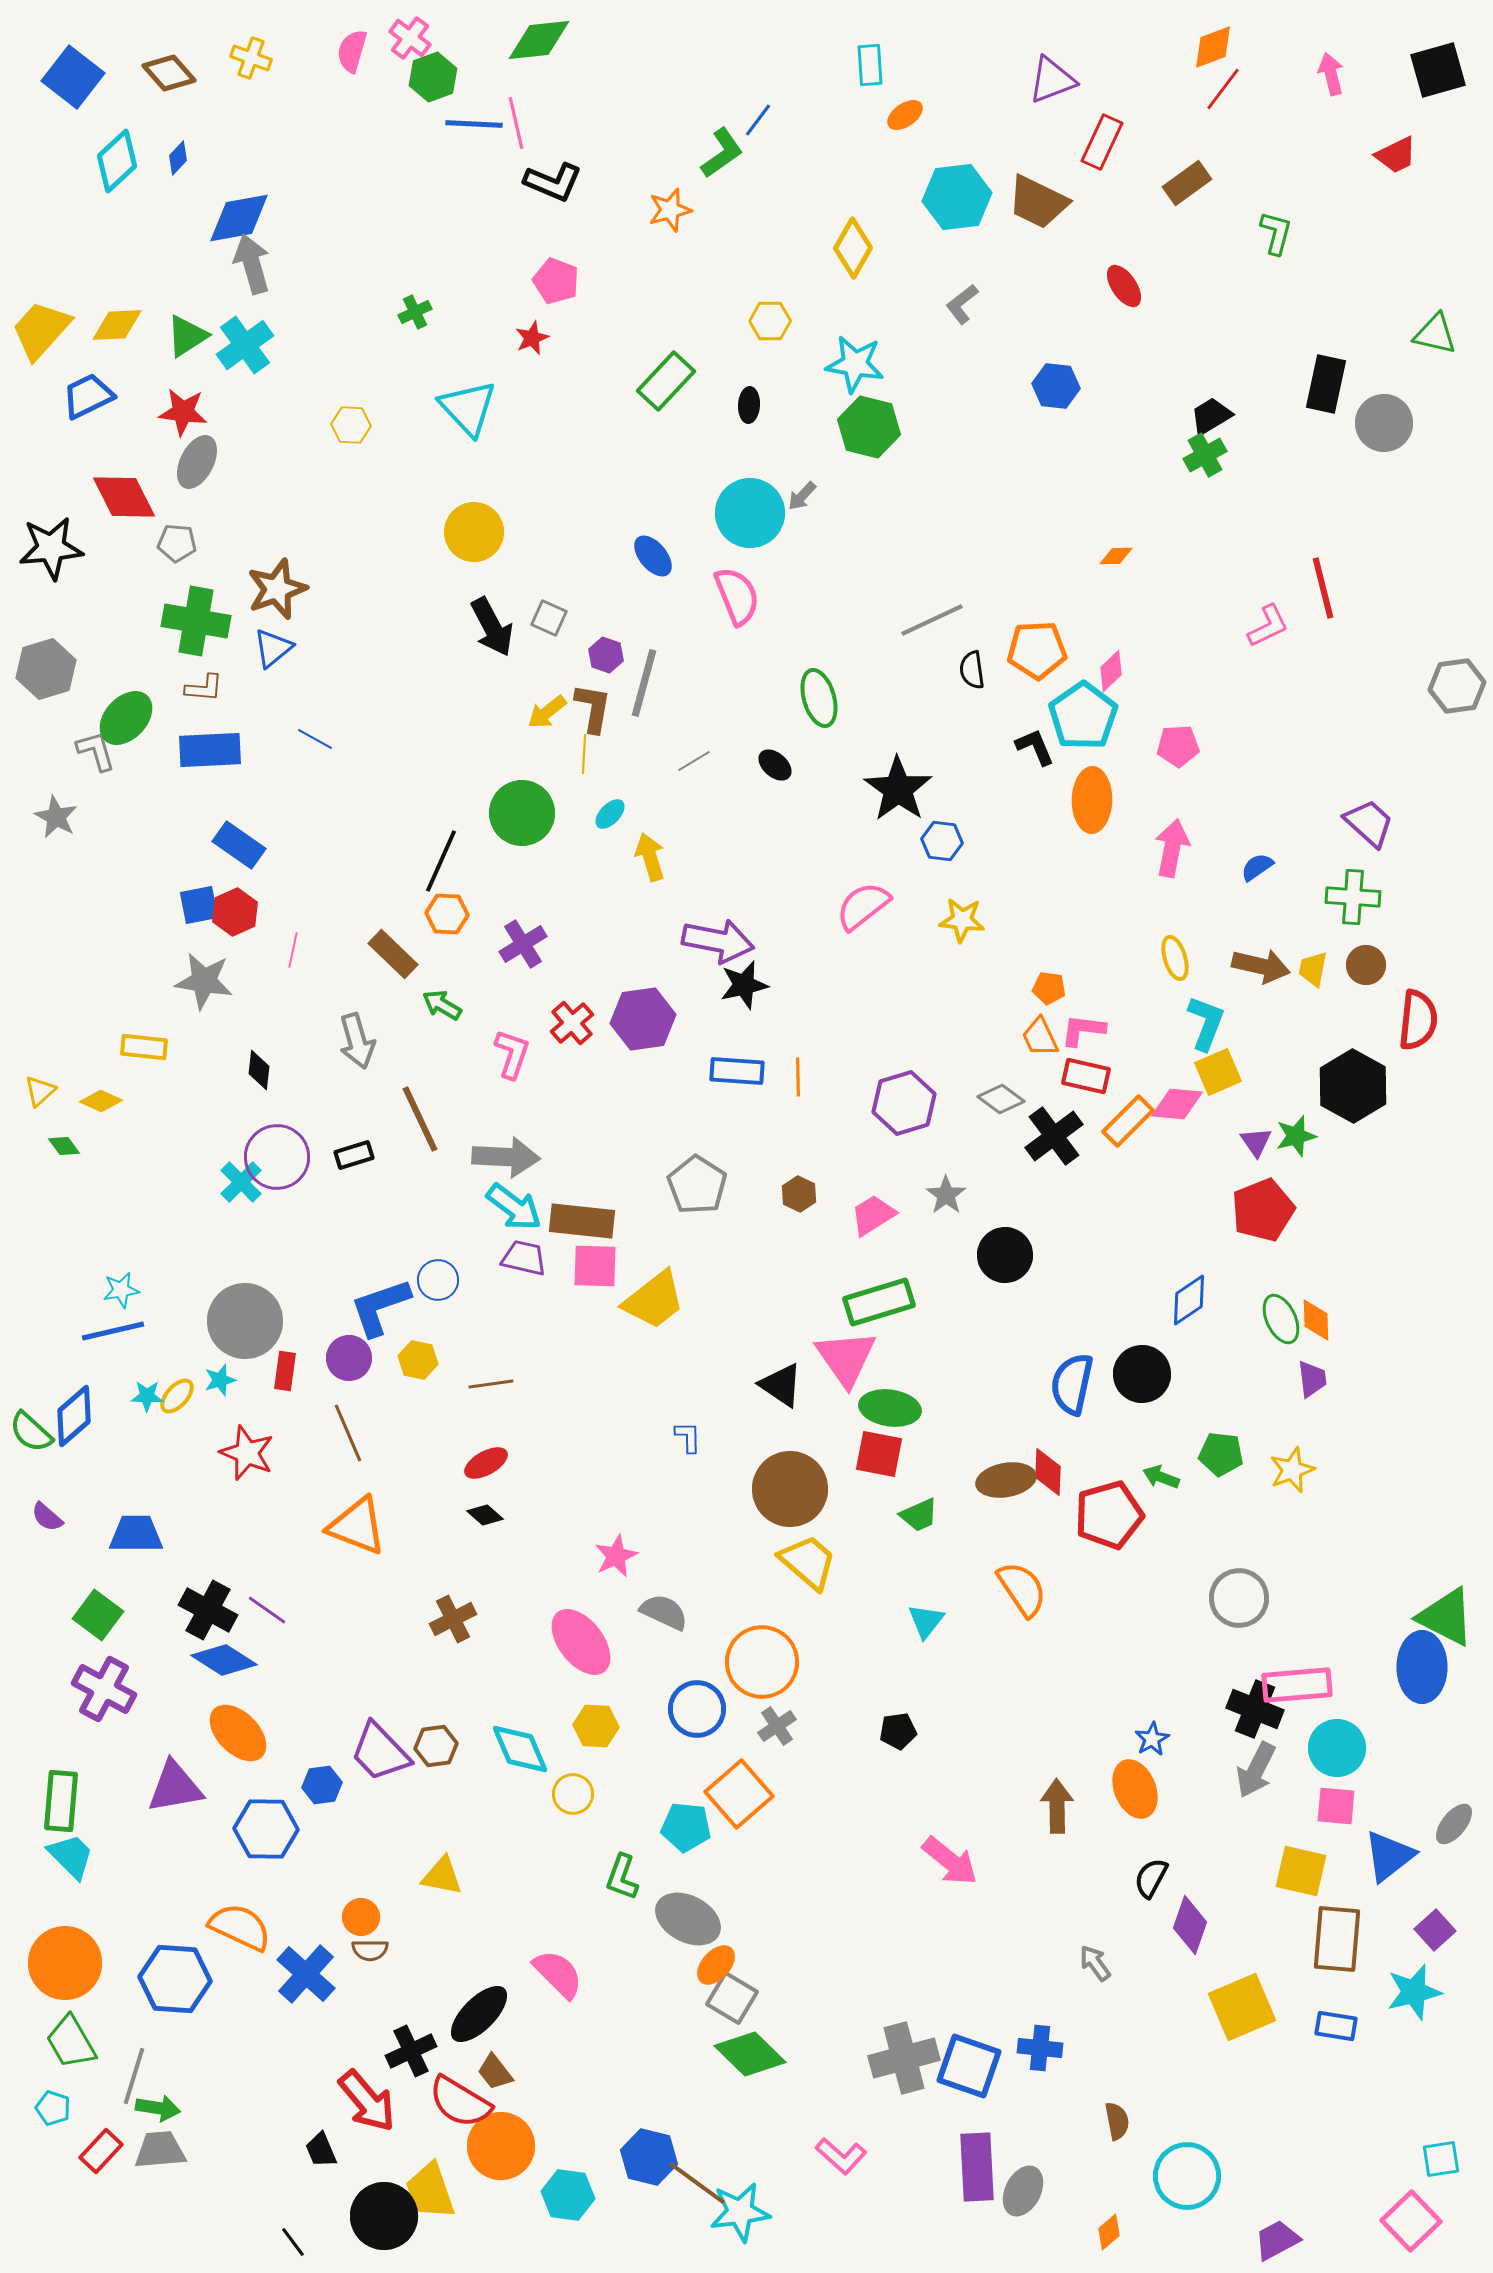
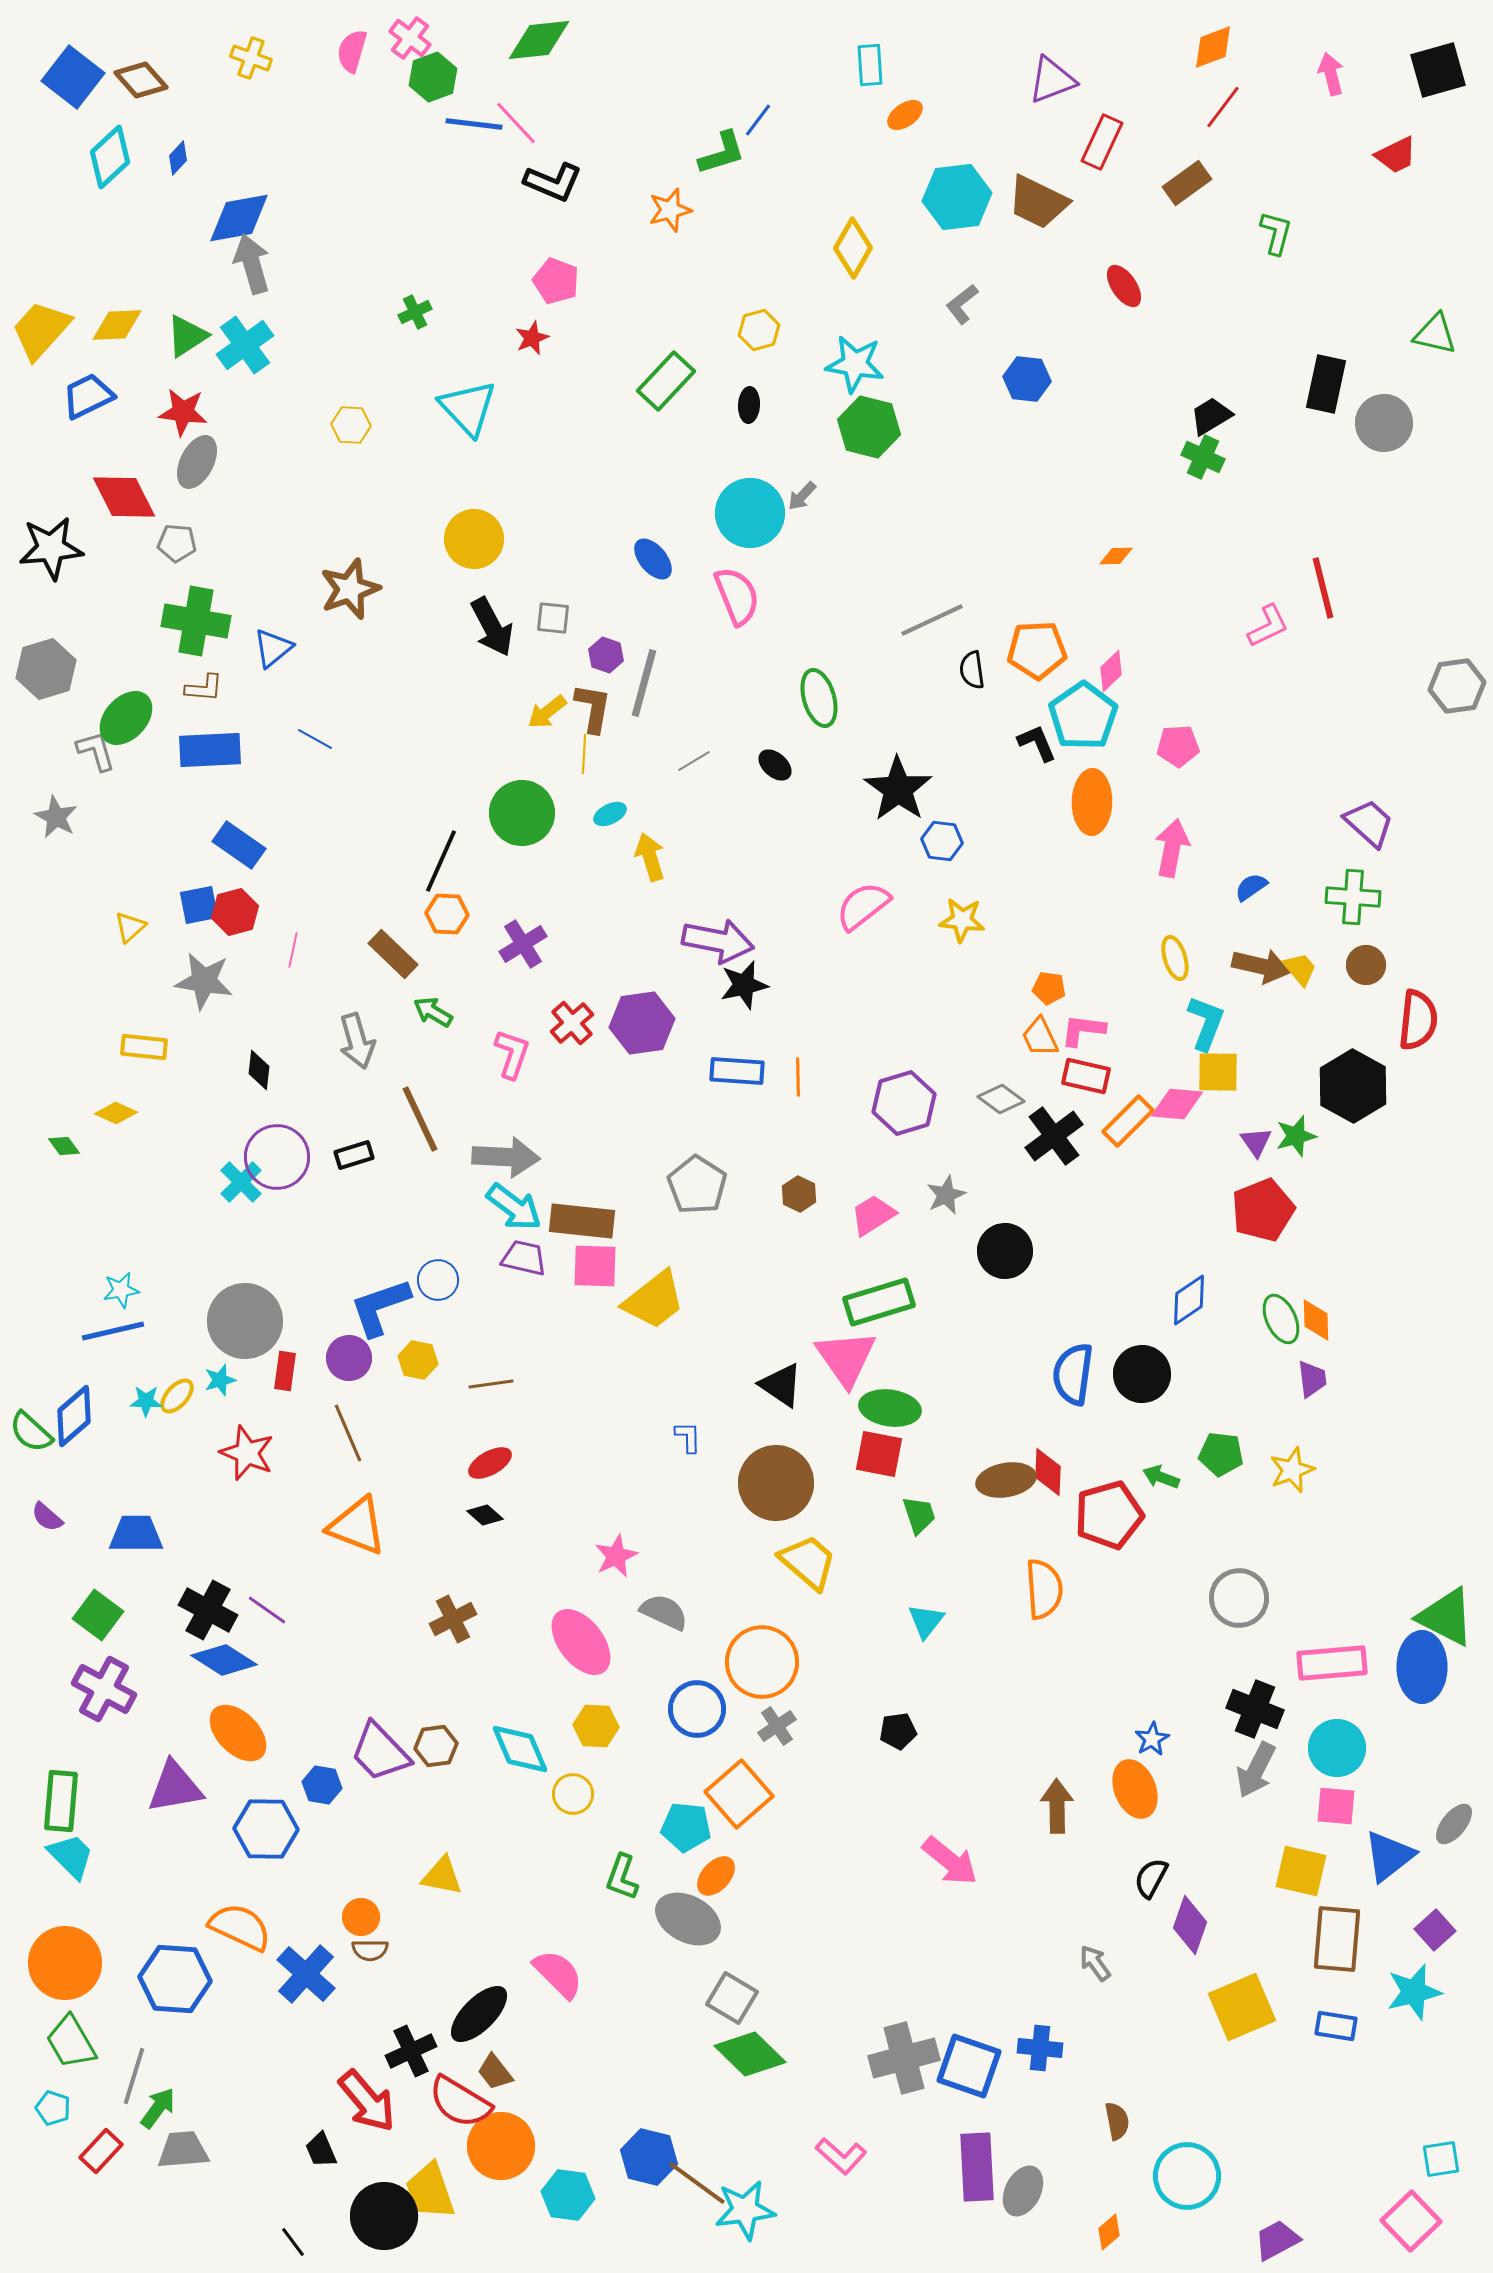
brown diamond at (169, 73): moved 28 px left, 7 px down
red line at (1223, 89): moved 18 px down
pink line at (516, 123): rotated 30 degrees counterclockwise
blue line at (474, 124): rotated 4 degrees clockwise
green L-shape at (722, 153): rotated 18 degrees clockwise
cyan diamond at (117, 161): moved 7 px left, 4 px up
yellow hexagon at (770, 321): moved 11 px left, 9 px down; rotated 15 degrees counterclockwise
blue hexagon at (1056, 386): moved 29 px left, 7 px up
green cross at (1205, 455): moved 2 px left, 2 px down; rotated 36 degrees counterclockwise
yellow circle at (474, 532): moved 7 px down
blue ellipse at (653, 556): moved 3 px down
brown star at (277, 589): moved 73 px right
gray square at (549, 618): moved 4 px right; rotated 18 degrees counterclockwise
black L-shape at (1035, 747): moved 2 px right, 4 px up
orange ellipse at (1092, 800): moved 2 px down
cyan ellipse at (610, 814): rotated 20 degrees clockwise
blue semicircle at (1257, 867): moved 6 px left, 20 px down
red hexagon at (235, 912): rotated 9 degrees clockwise
yellow trapezoid at (1313, 969): moved 13 px left; rotated 129 degrees clockwise
green arrow at (442, 1005): moved 9 px left, 7 px down
purple hexagon at (643, 1019): moved 1 px left, 4 px down
yellow square at (1218, 1072): rotated 24 degrees clockwise
yellow triangle at (40, 1091): moved 90 px right, 164 px up
yellow diamond at (101, 1101): moved 15 px right, 12 px down
gray star at (946, 1195): rotated 12 degrees clockwise
black circle at (1005, 1255): moved 4 px up
blue semicircle at (1072, 1384): moved 1 px right, 10 px up; rotated 4 degrees counterclockwise
cyan star at (147, 1396): moved 1 px left, 5 px down
red ellipse at (486, 1463): moved 4 px right
brown circle at (790, 1489): moved 14 px left, 6 px up
green trapezoid at (919, 1515): rotated 84 degrees counterclockwise
orange semicircle at (1022, 1589): moved 22 px right; rotated 30 degrees clockwise
pink rectangle at (1297, 1685): moved 35 px right, 22 px up
blue hexagon at (322, 1785): rotated 18 degrees clockwise
orange ellipse at (716, 1965): moved 89 px up
green arrow at (158, 2108): rotated 63 degrees counterclockwise
gray trapezoid at (160, 2150): moved 23 px right
cyan star at (740, 2212): moved 5 px right, 2 px up
